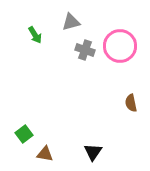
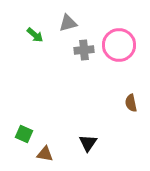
gray triangle: moved 3 px left, 1 px down
green arrow: rotated 18 degrees counterclockwise
pink circle: moved 1 px left, 1 px up
gray cross: moved 1 px left; rotated 24 degrees counterclockwise
green square: rotated 30 degrees counterclockwise
black triangle: moved 5 px left, 9 px up
